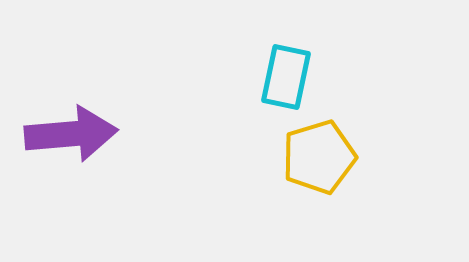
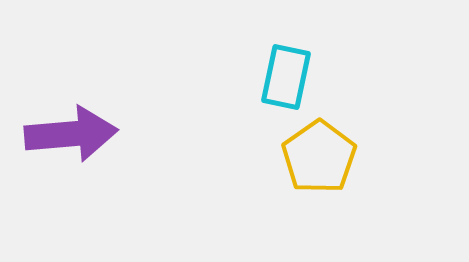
yellow pentagon: rotated 18 degrees counterclockwise
